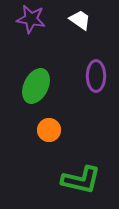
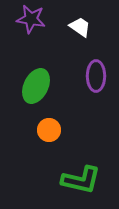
white trapezoid: moved 7 px down
